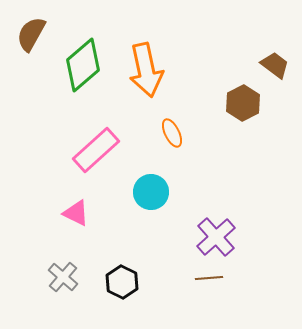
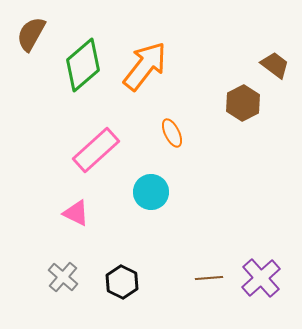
orange arrow: moved 1 px left, 4 px up; rotated 130 degrees counterclockwise
purple cross: moved 45 px right, 41 px down
